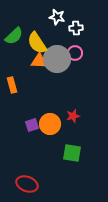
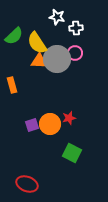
red star: moved 4 px left, 2 px down
green square: rotated 18 degrees clockwise
